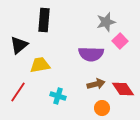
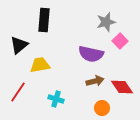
purple semicircle: rotated 10 degrees clockwise
brown arrow: moved 1 px left, 3 px up
red diamond: moved 1 px left, 2 px up
cyan cross: moved 2 px left, 3 px down
